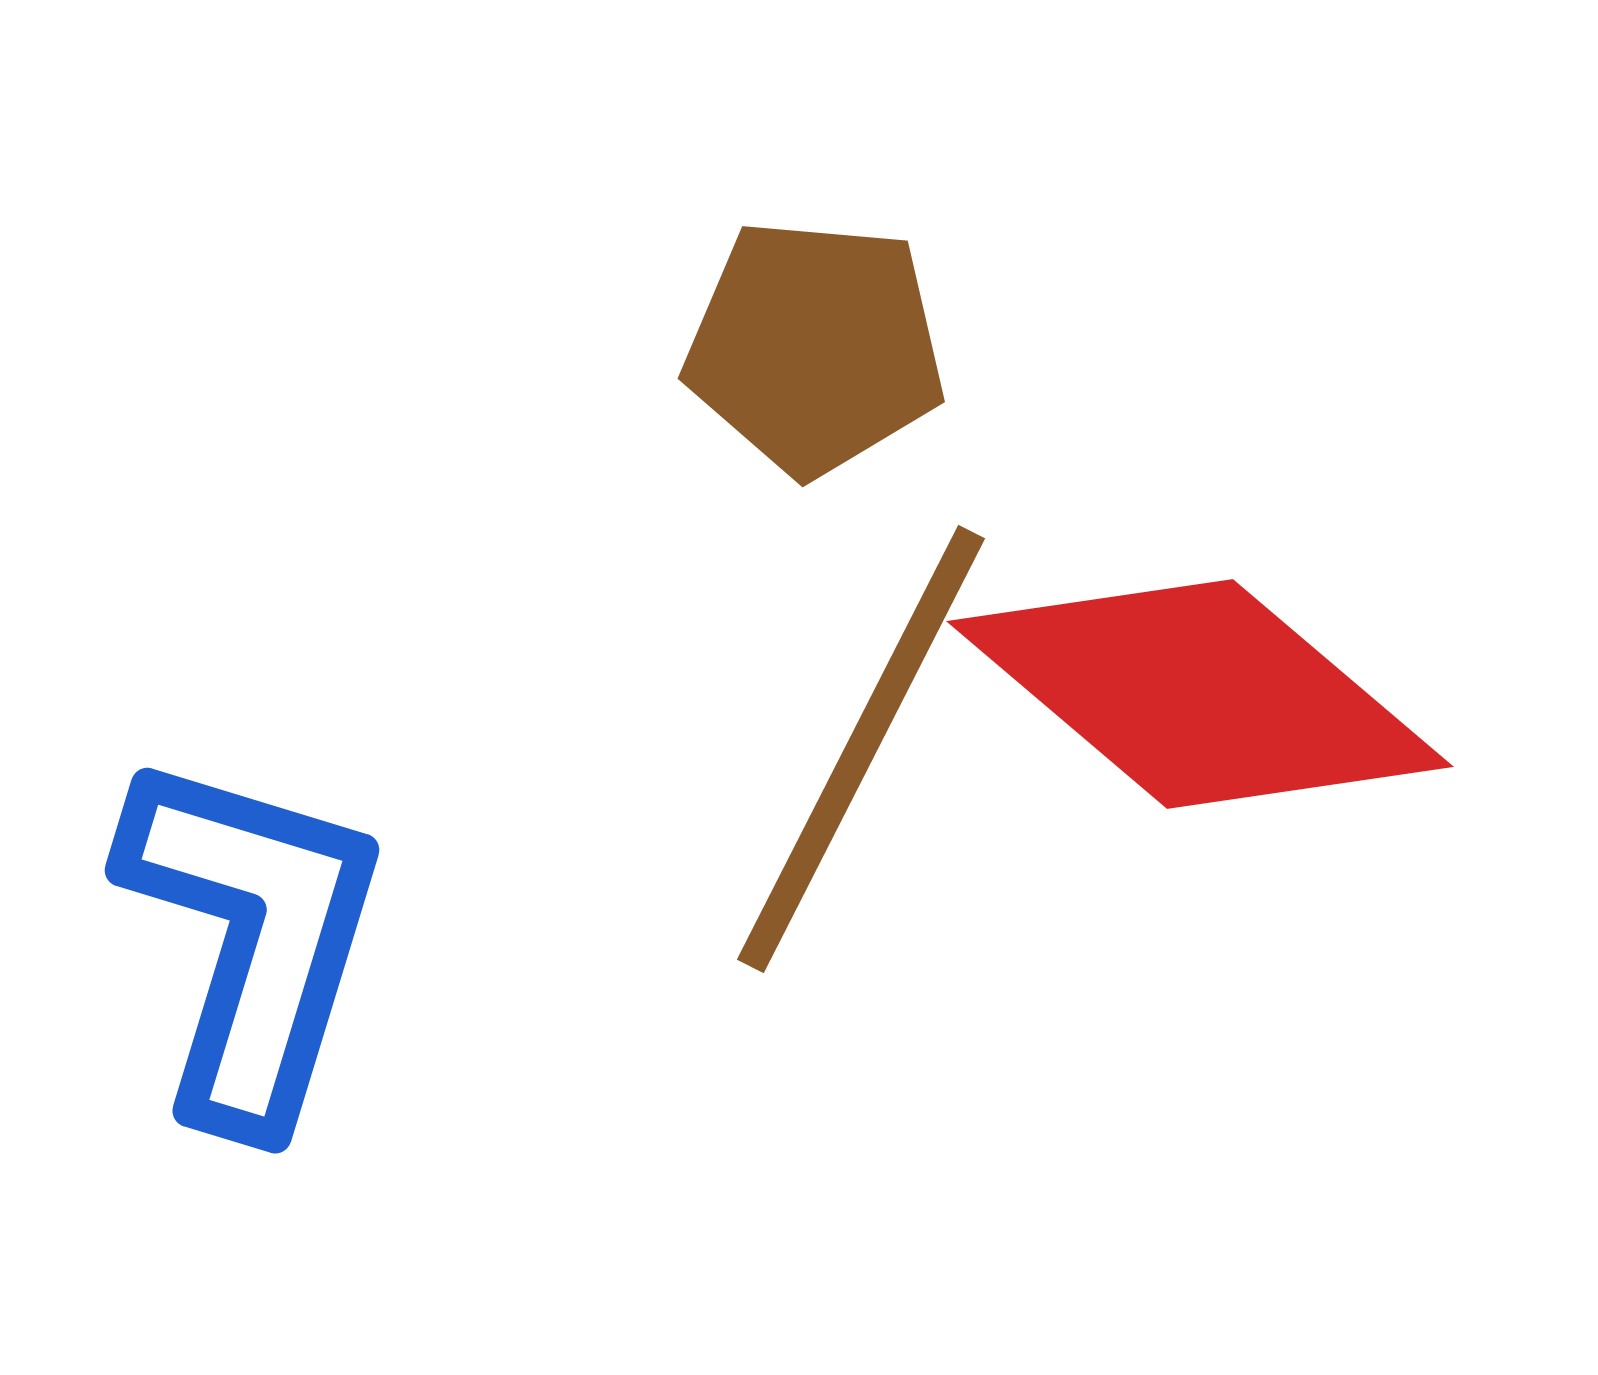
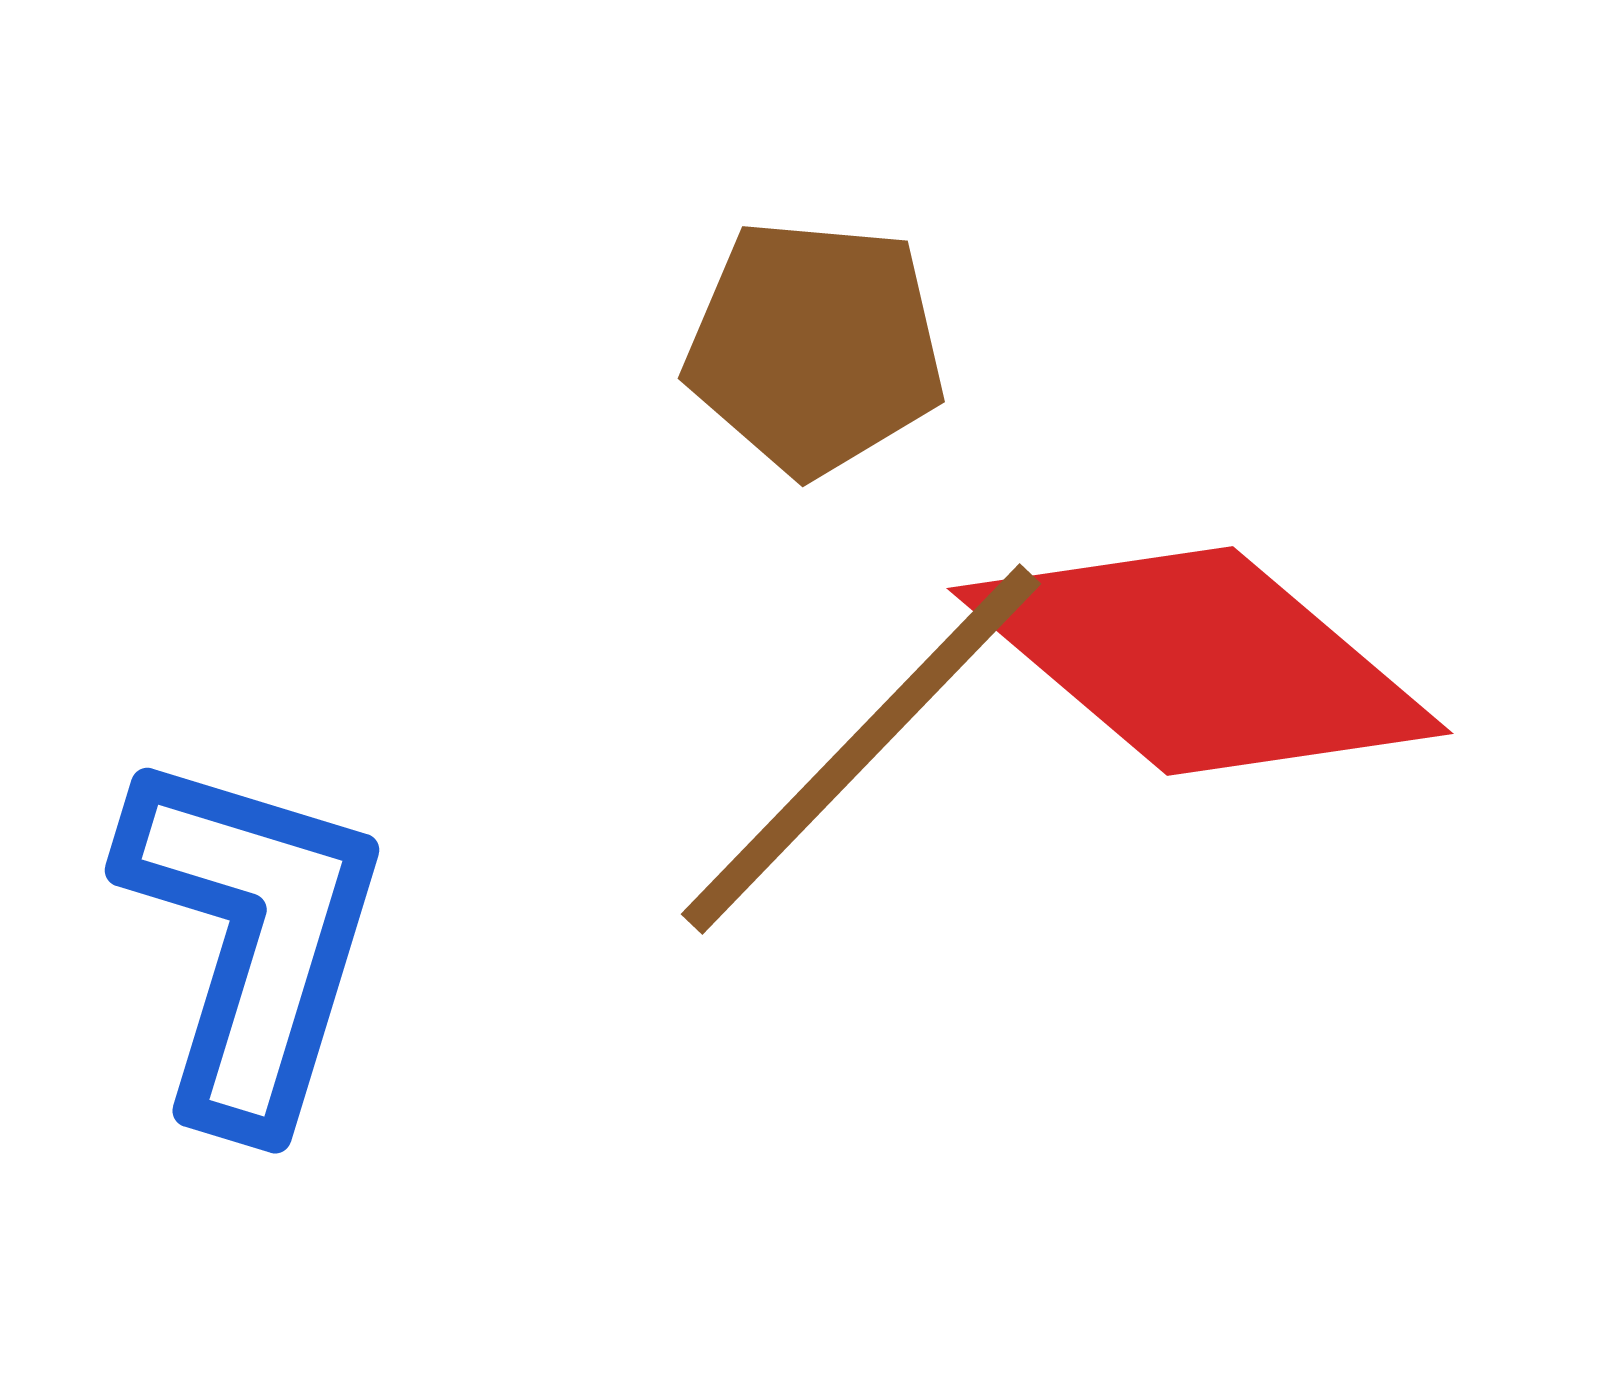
red diamond: moved 33 px up
brown line: rotated 17 degrees clockwise
